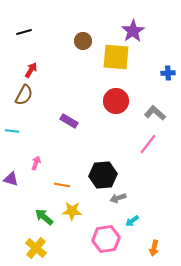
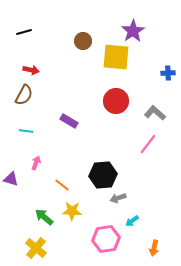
red arrow: rotated 70 degrees clockwise
cyan line: moved 14 px right
orange line: rotated 28 degrees clockwise
